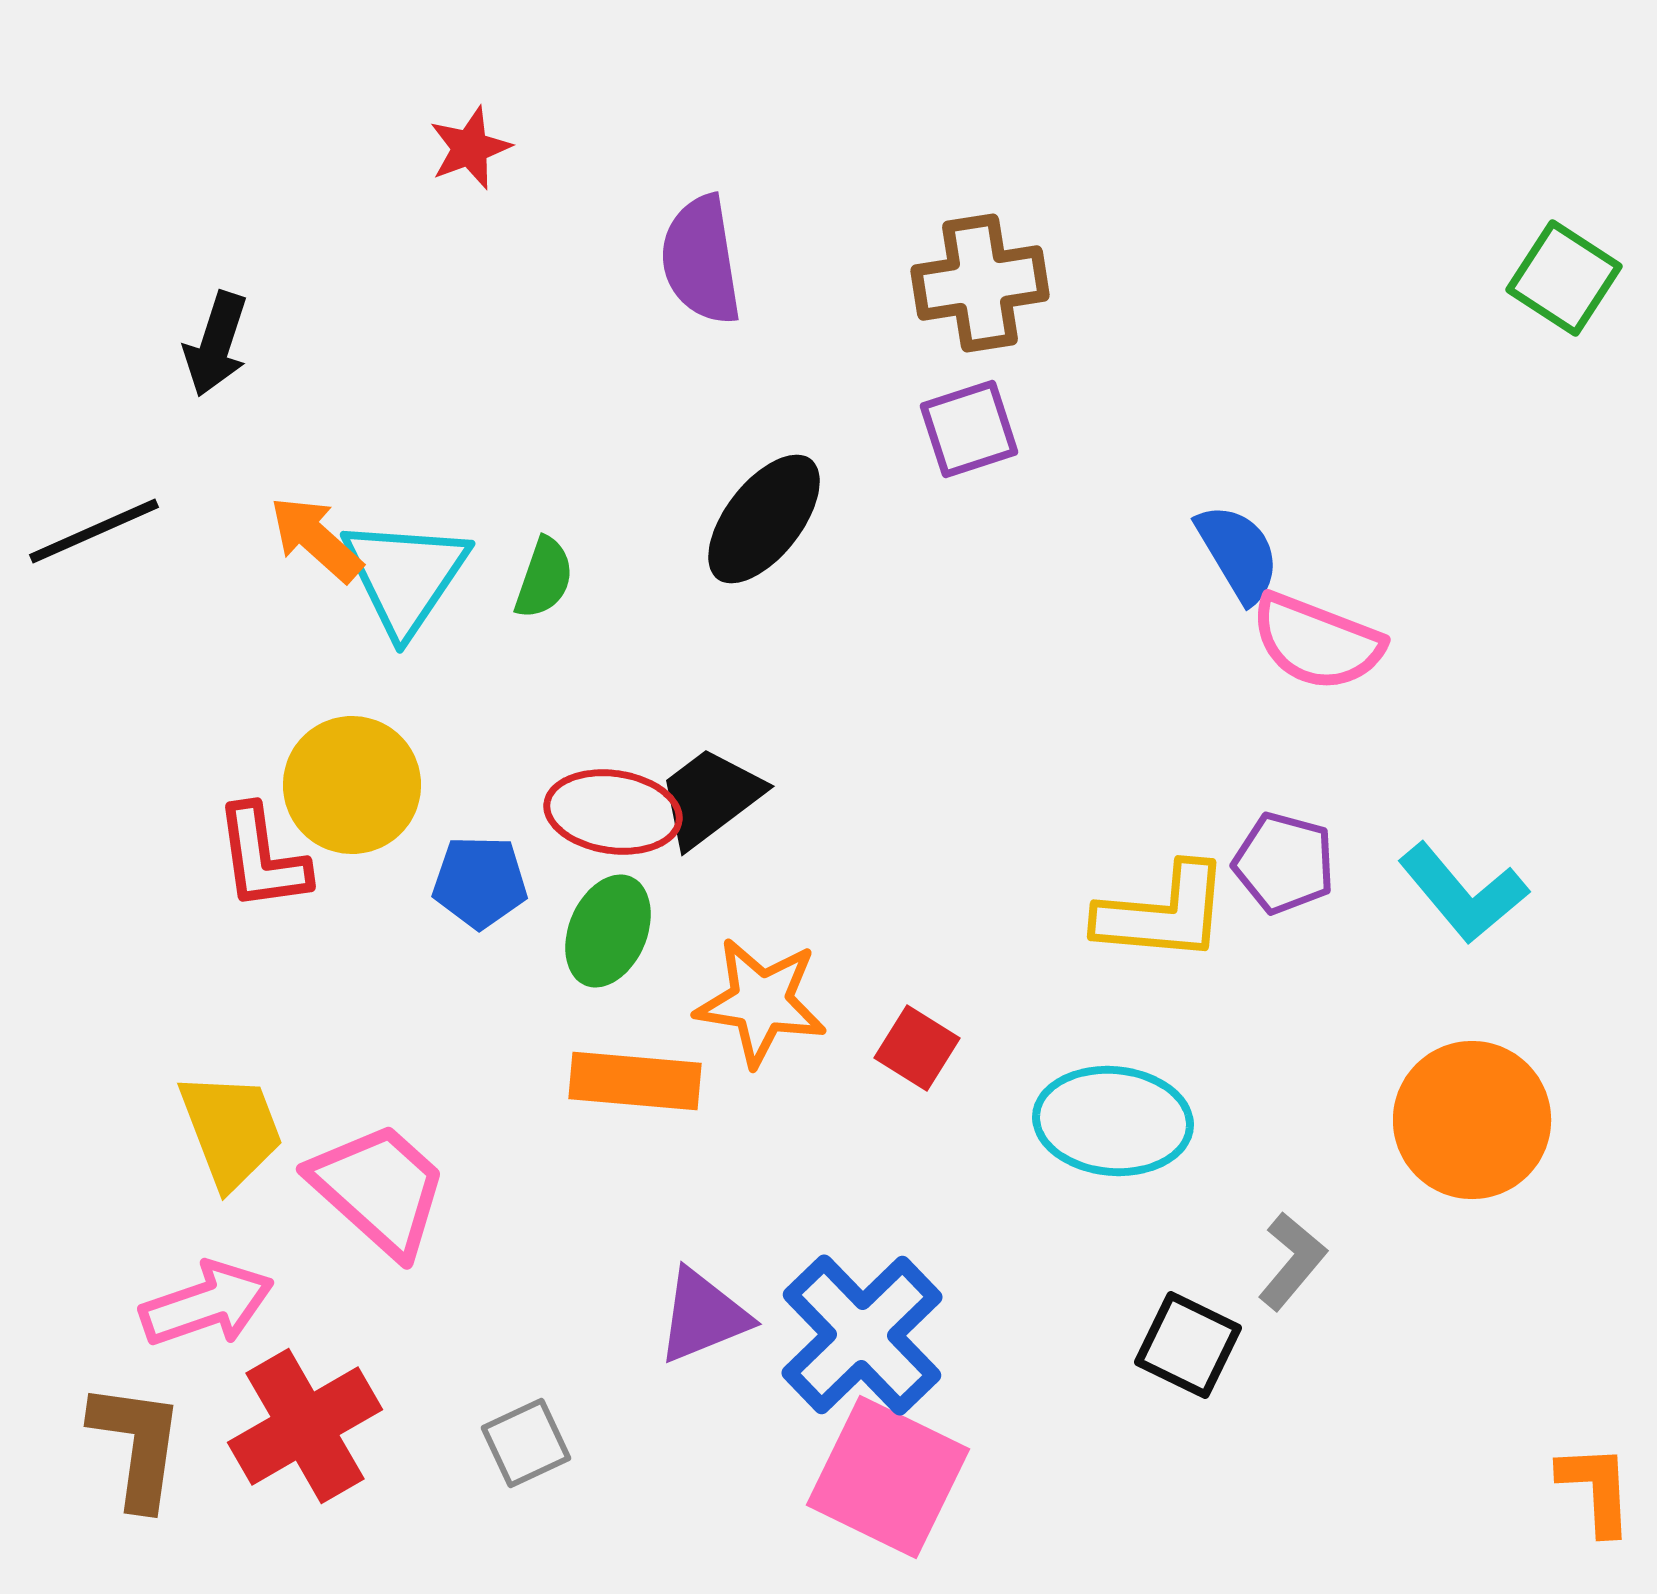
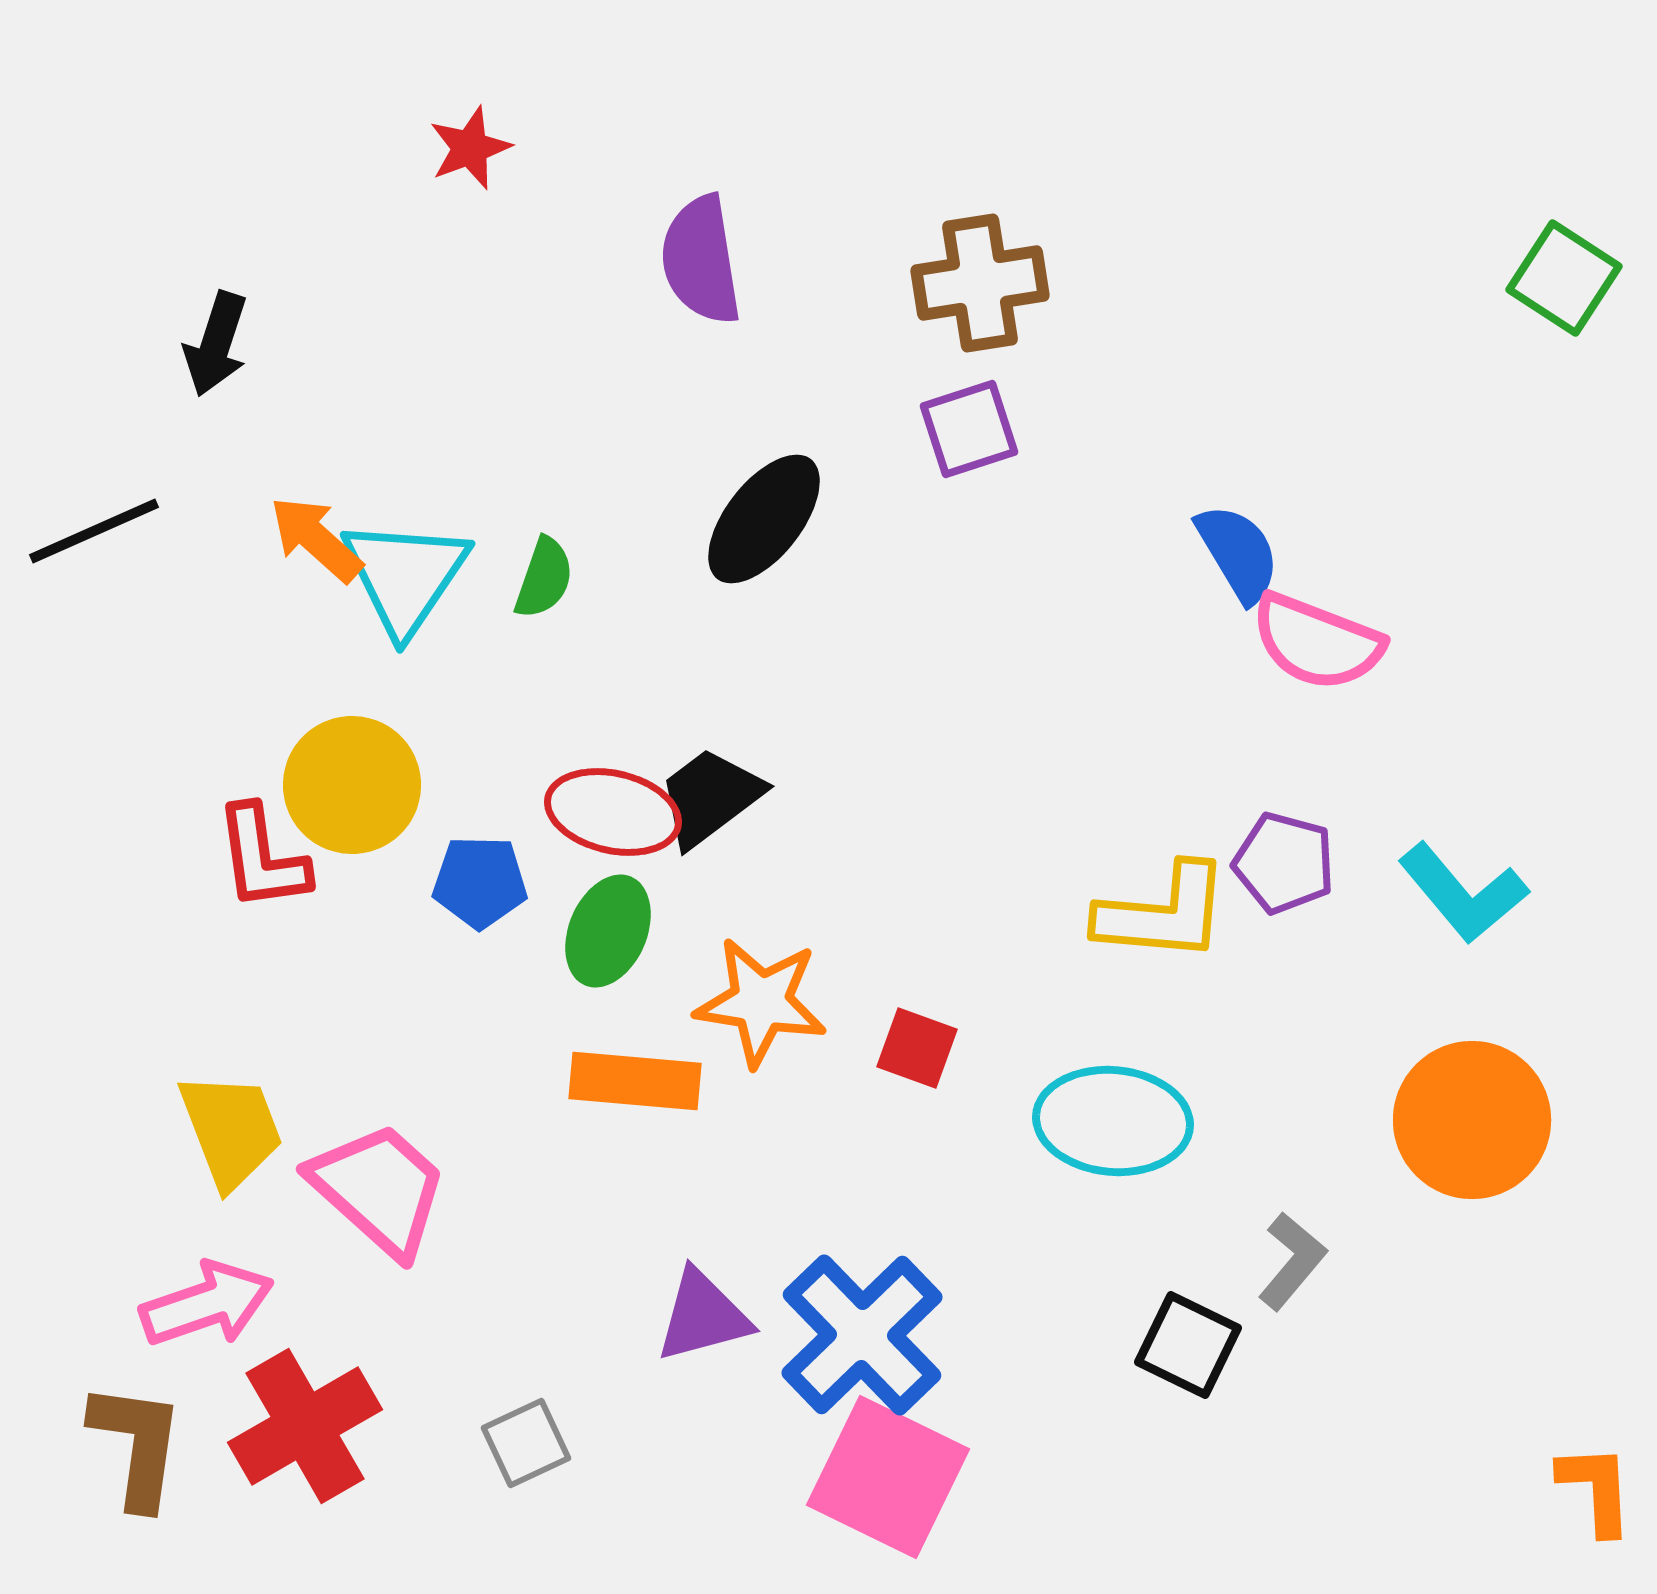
red ellipse: rotated 5 degrees clockwise
red square: rotated 12 degrees counterclockwise
purple triangle: rotated 7 degrees clockwise
